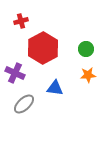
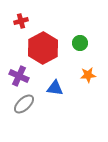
green circle: moved 6 px left, 6 px up
purple cross: moved 4 px right, 3 px down
